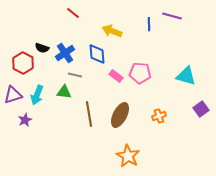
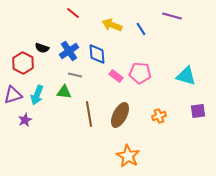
blue line: moved 8 px left, 5 px down; rotated 32 degrees counterclockwise
yellow arrow: moved 6 px up
blue cross: moved 4 px right, 2 px up
purple square: moved 3 px left, 2 px down; rotated 28 degrees clockwise
